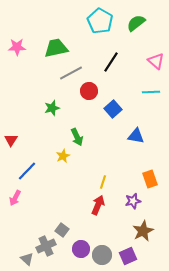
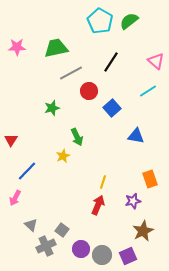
green semicircle: moved 7 px left, 2 px up
cyan line: moved 3 px left, 1 px up; rotated 30 degrees counterclockwise
blue square: moved 1 px left, 1 px up
gray triangle: moved 4 px right, 34 px up
